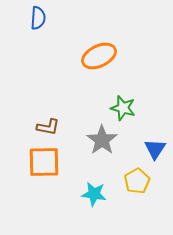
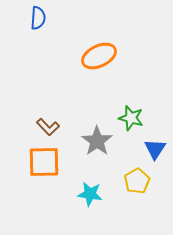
green star: moved 8 px right, 10 px down
brown L-shape: rotated 35 degrees clockwise
gray star: moved 5 px left, 1 px down
cyan star: moved 4 px left
